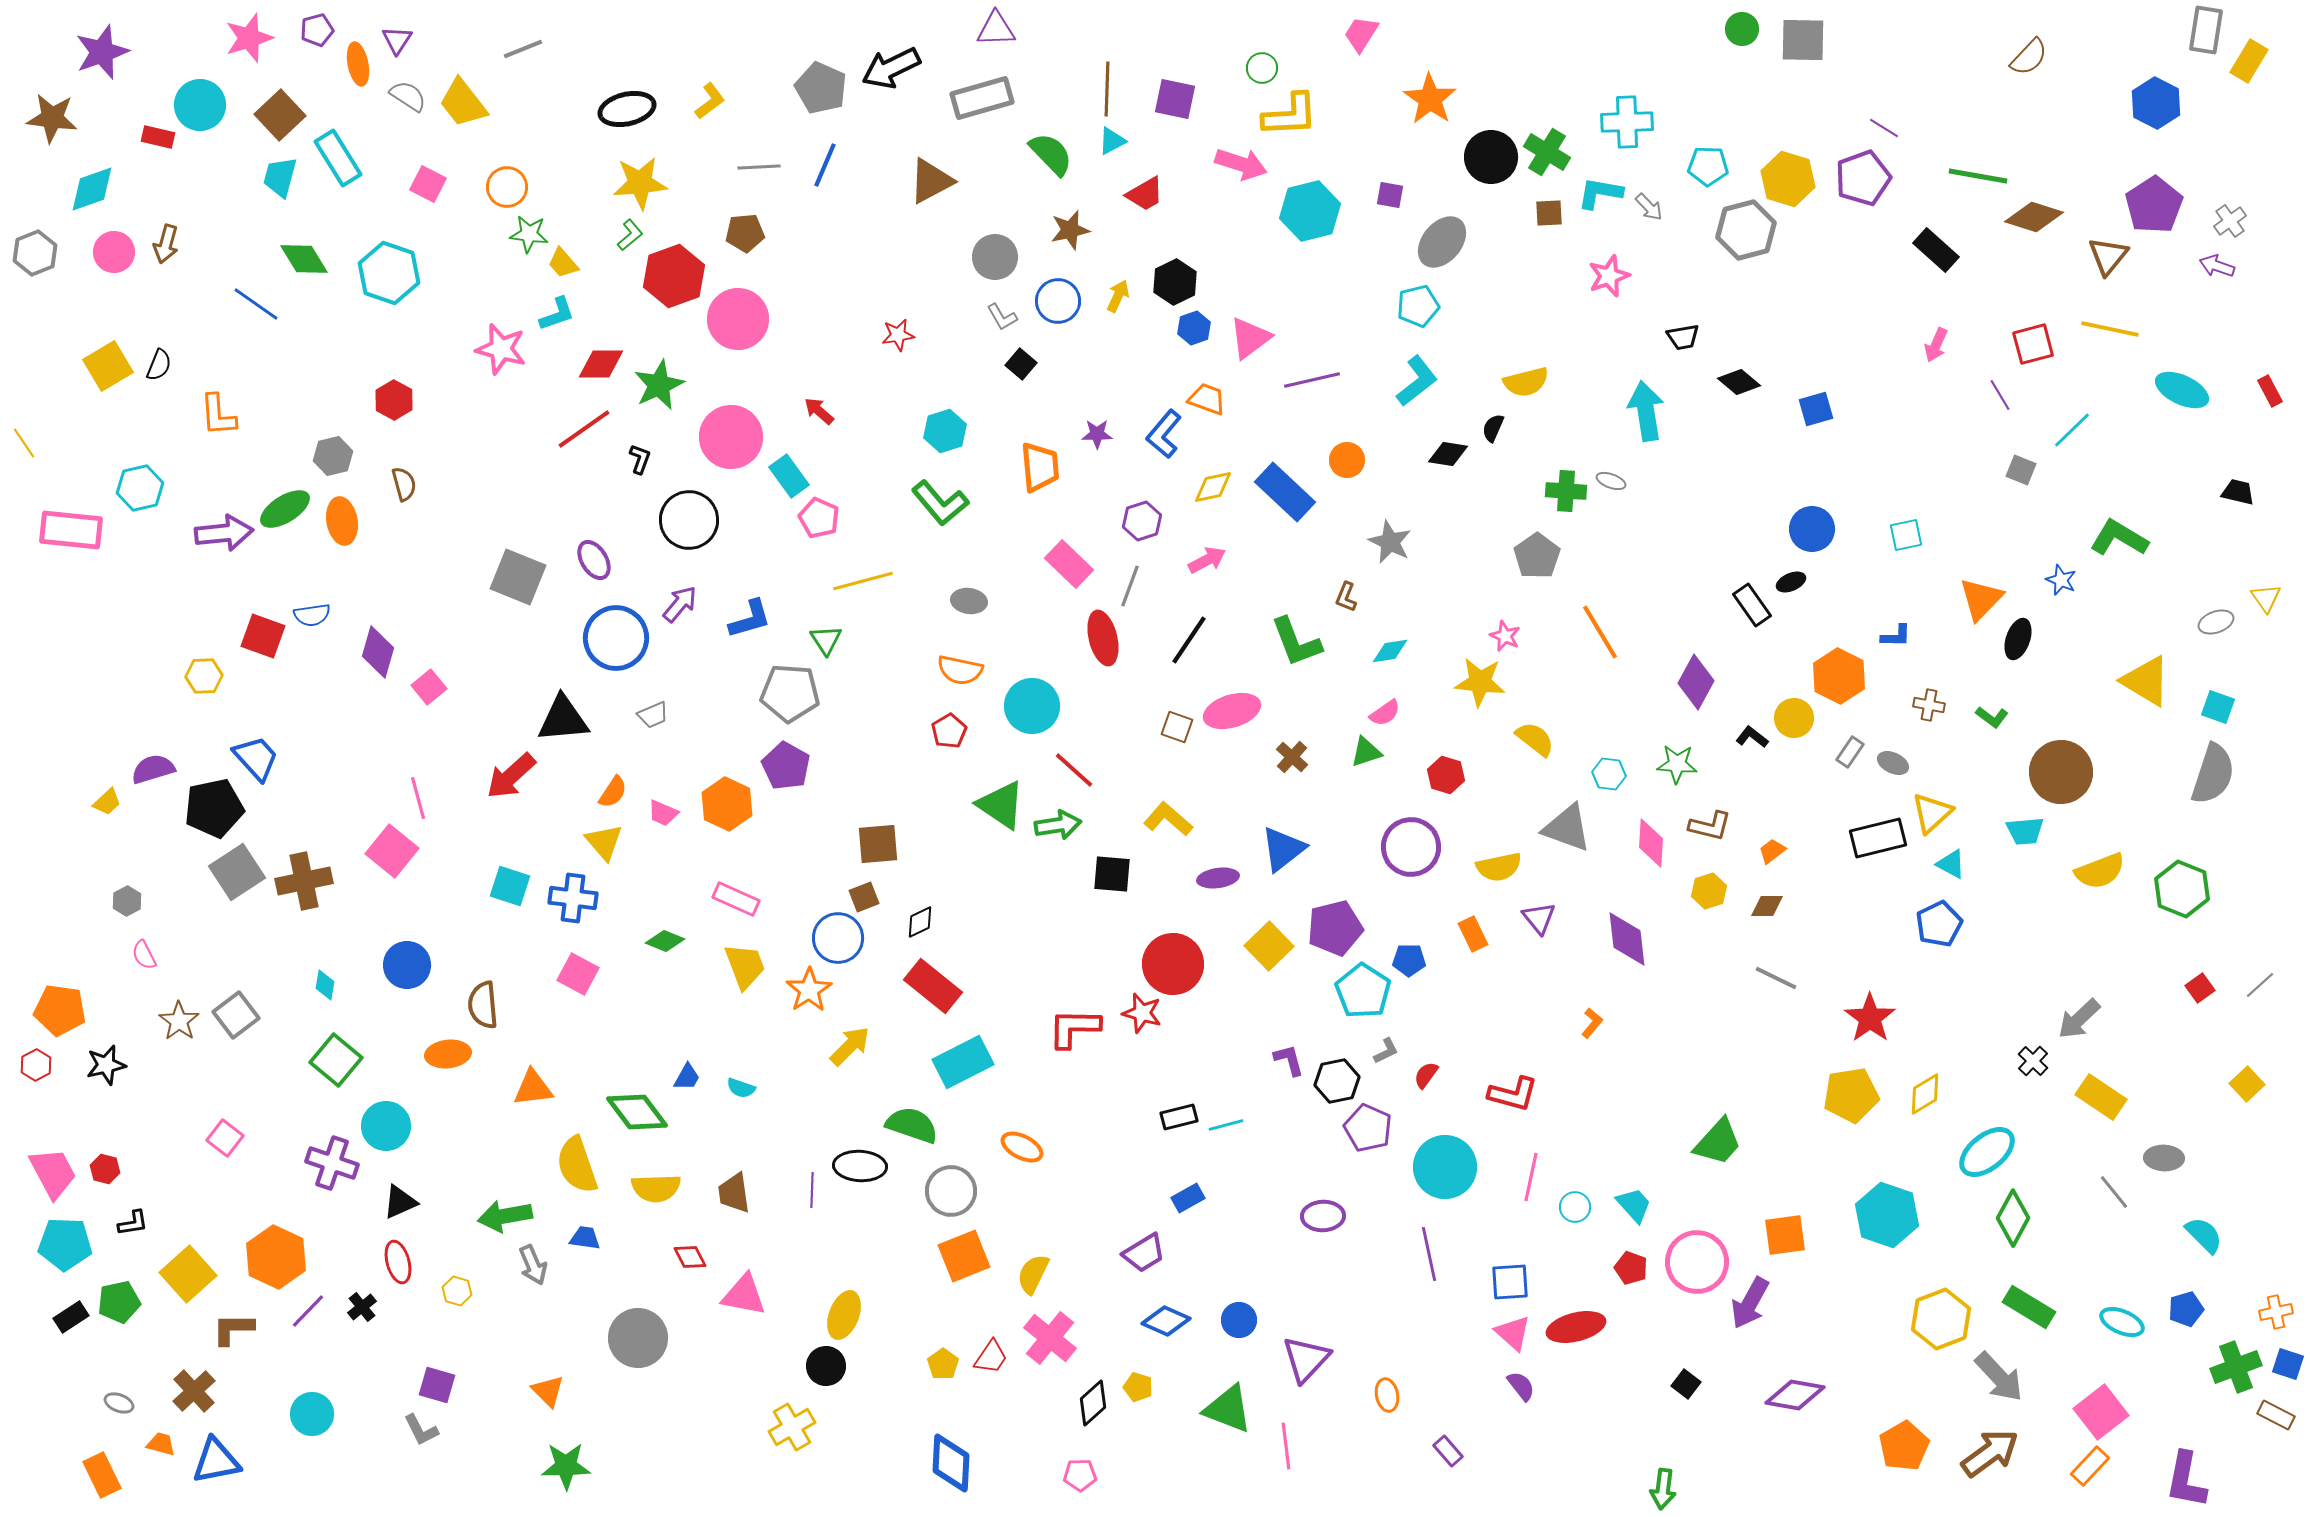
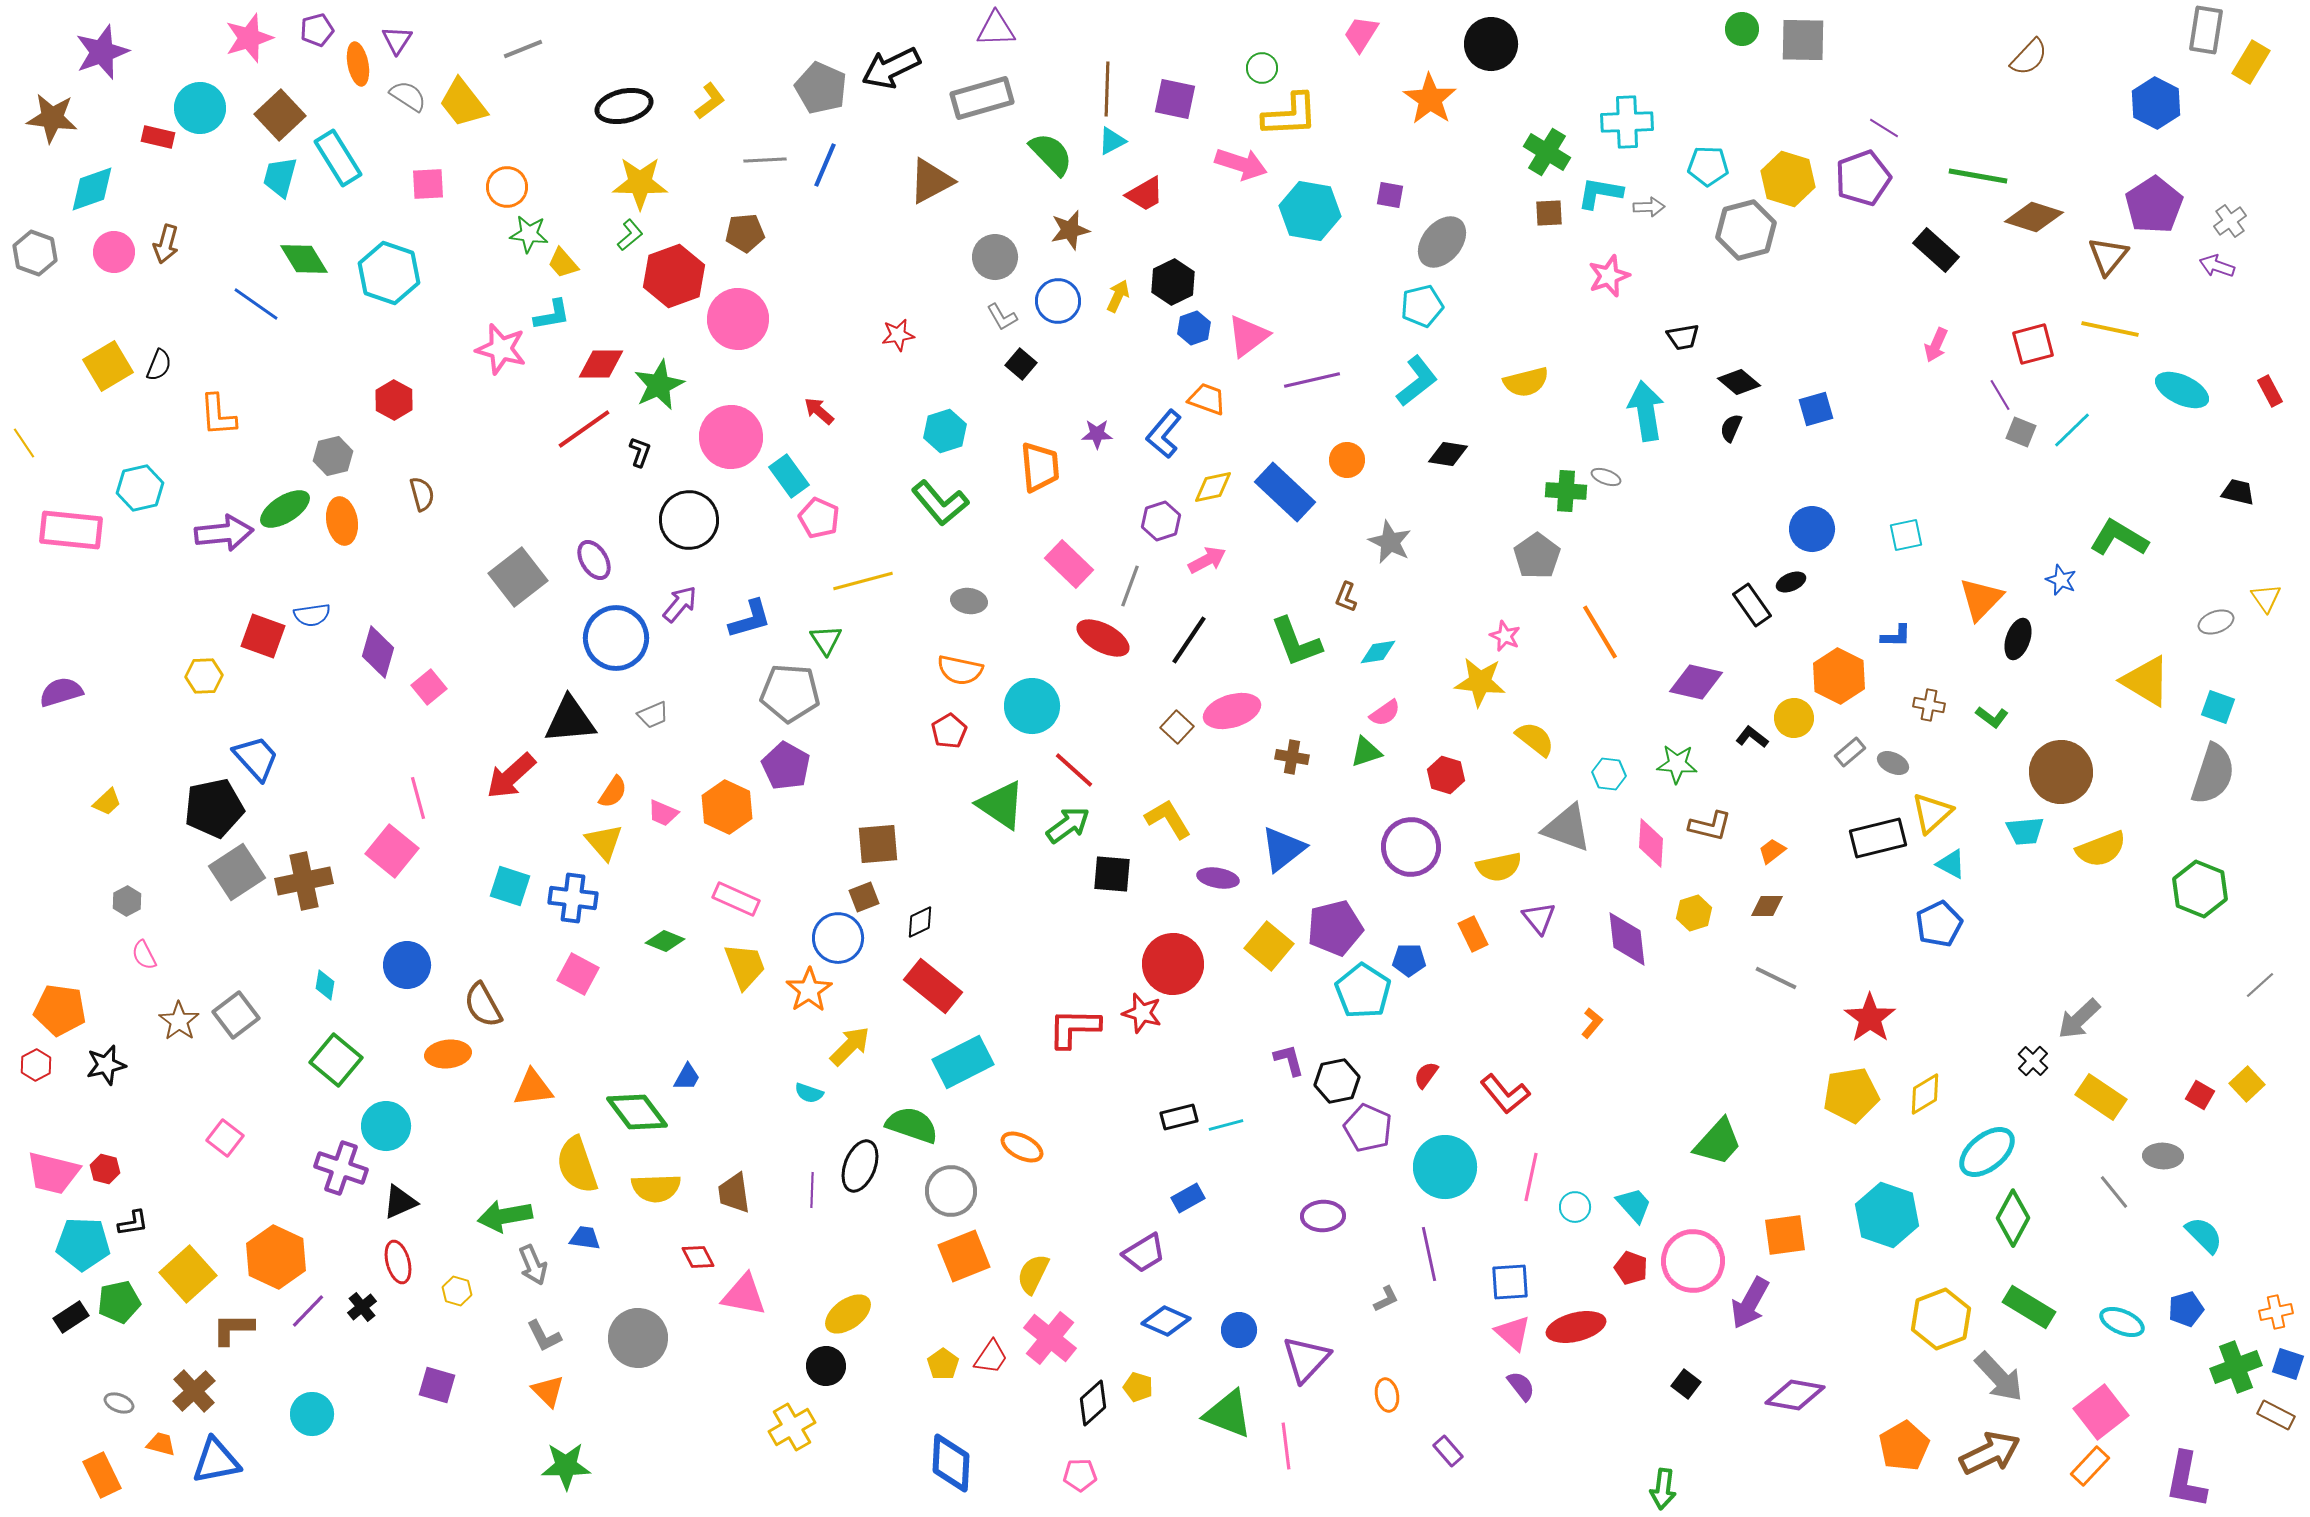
yellow rectangle at (2249, 61): moved 2 px right, 1 px down
cyan circle at (200, 105): moved 3 px down
black ellipse at (627, 109): moved 3 px left, 3 px up
black circle at (1491, 157): moved 113 px up
gray line at (759, 167): moved 6 px right, 7 px up
yellow star at (640, 183): rotated 6 degrees clockwise
pink square at (428, 184): rotated 30 degrees counterclockwise
gray arrow at (1649, 207): rotated 48 degrees counterclockwise
cyan hexagon at (1310, 211): rotated 24 degrees clockwise
gray hexagon at (35, 253): rotated 18 degrees counterclockwise
black hexagon at (1175, 282): moved 2 px left
cyan pentagon at (1418, 306): moved 4 px right
cyan L-shape at (557, 314): moved 5 px left, 1 px down; rotated 9 degrees clockwise
pink triangle at (1250, 338): moved 2 px left, 2 px up
black semicircle at (1493, 428): moved 238 px right
black L-shape at (640, 459): moved 7 px up
gray square at (2021, 470): moved 38 px up
gray ellipse at (1611, 481): moved 5 px left, 4 px up
brown semicircle at (404, 484): moved 18 px right, 10 px down
purple hexagon at (1142, 521): moved 19 px right
gray square at (518, 577): rotated 30 degrees clockwise
red ellipse at (1103, 638): rotated 48 degrees counterclockwise
cyan diamond at (1390, 651): moved 12 px left, 1 px down
purple diamond at (1696, 682): rotated 74 degrees clockwise
black triangle at (563, 719): moved 7 px right, 1 px down
brown square at (1177, 727): rotated 24 degrees clockwise
gray rectangle at (1850, 752): rotated 16 degrees clockwise
brown cross at (1292, 757): rotated 32 degrees counterclockwise
purple semicircle at (153, 769): moved 92 px left, 77 px up
orange hexagon at (727, 804): moved 3 px down
yellow L-shape at (1168, 819): rotated 18 degrees clockwise
green arrow at (1058, 825): moved 10 px right; rotated 27 degrees counterclockwise
yellow semicircle at (2100, 871): moved 1 px right, 22 px up
purple ellipse at (1218, 878): rotated 18 degrees clockwise
green hexagon at (2182, 889): moved 18 px right
yellow hexagon at (1709, 891): moved 15 px left, 22 px down
yellow square at (1269, 946): rotated 6 degrees counterclockwise
red square at (2200, 988): moved 107 px down; rotated 24 degrees counterclockwise
brown semicircle at (483, 1005): rotated 24 degrees counterclockwise
gray L-shape at (1386, 1051): moved 248 px down
cyan semicircle at (741, 1088): moved 68 px right, 5 px down
red L-shape at (1513, 1094): moved 8 px left; rotated 36 degrees clockwise
gray ellipse at (2164, 1158): moved 1 px left, 2 px up
purple cross at (332, 1163): moved 9 px right, 5 px down
black ellipse at (860, 1166): rotated 72 degrees counterclockwise
pink trapezoid at (53, 1173): rotated 132 degrees clockwise
cyan pentagon at (65, 1244): moved 18 px right
red diamond at (690, 1257): moved 8 px right
pink circle at (1697, 1262): moved 4 px left, 1 px up
yellow ellipse at (844, 1315): moved 4 px right, 1 px up; rotated 33 degrees clockwise
blue circle at (1239, 1320): moved 10 px down
green triangle at (1228, 1409): moved 5 px down
gray L-shape at (421, 1430): moved 123 px right, 94 px up
brown arrow at (1990, 1453): rotated 10 degrees clockwise
